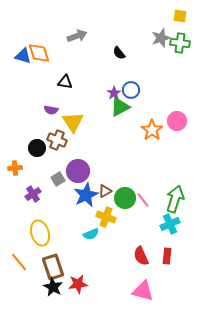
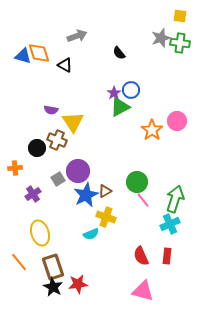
black triangle: moved 17 px up; rotated 21 degrees clockwise
green circle: moved 12 px right, 16 px up
